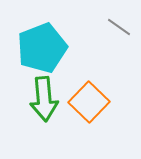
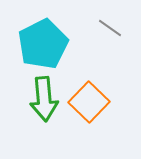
gray line: moved 9 px left, 1 px down
cyan pentagon: moved 1 px right, 4 px up; rotated 6 degrees counterclockwise
